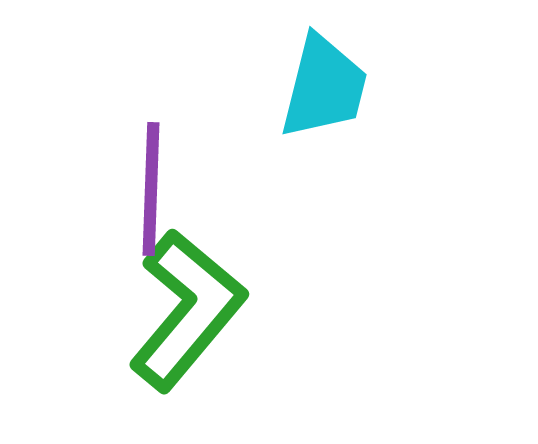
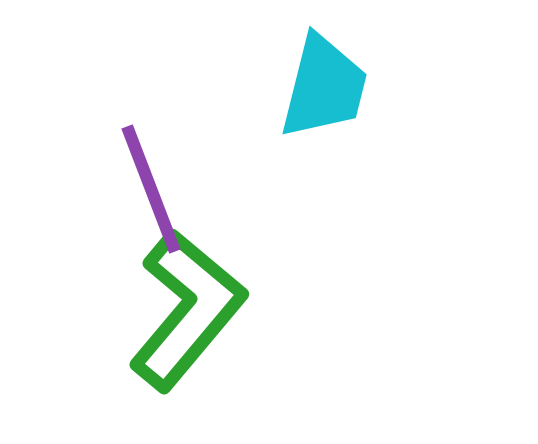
purple line: rotated 23 degrees counterclockwise
